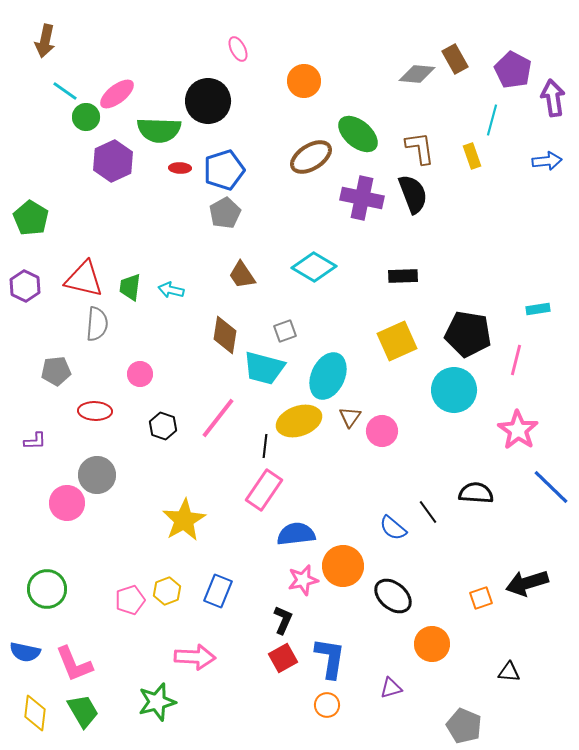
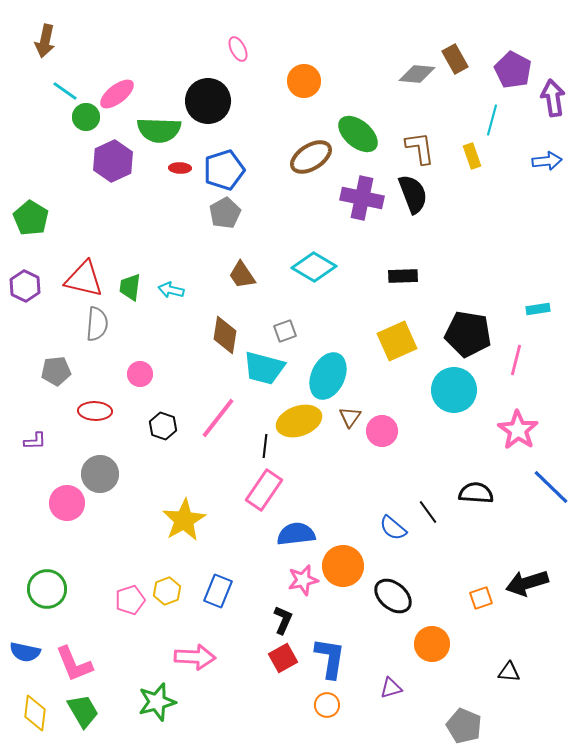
gray circle at (97, 475): moved 3 px right, 1 px up
